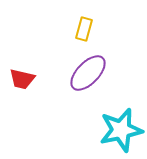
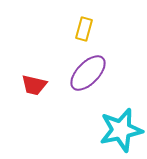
red trapezoid: moved 12 px right, 6 px down
